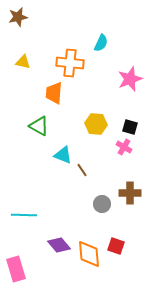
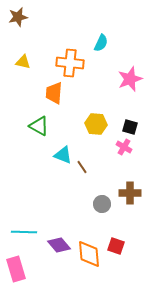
brown line: moved 3 px up
cyan line: moved 17 px down
